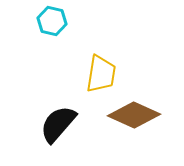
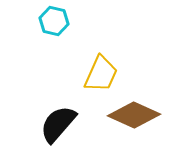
cyan hexagon: moved 2 px right
yellow trapezoid: rotated 15 degrees clockwise
